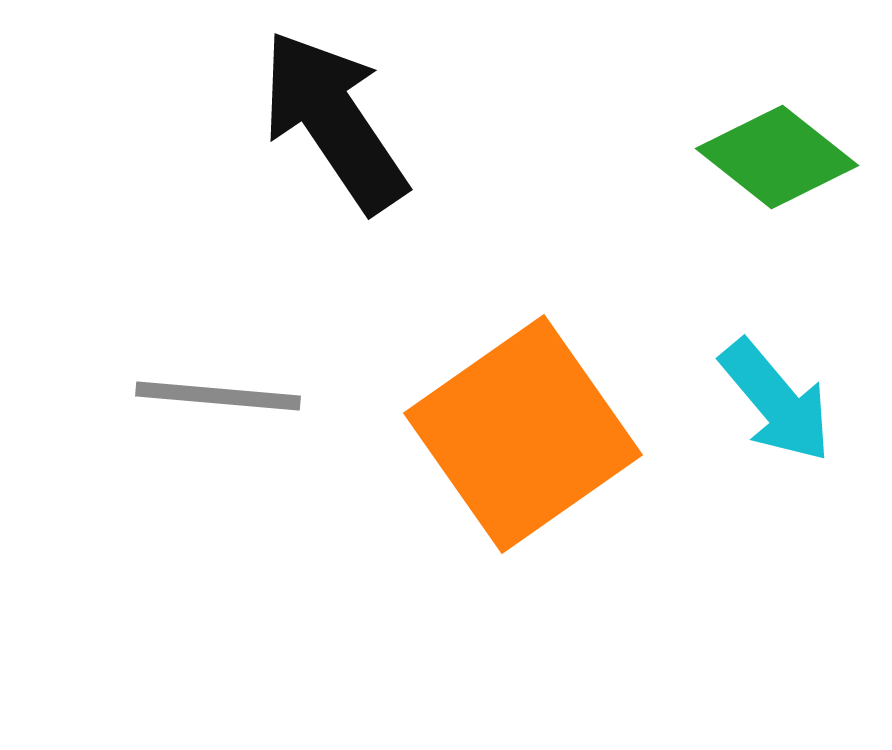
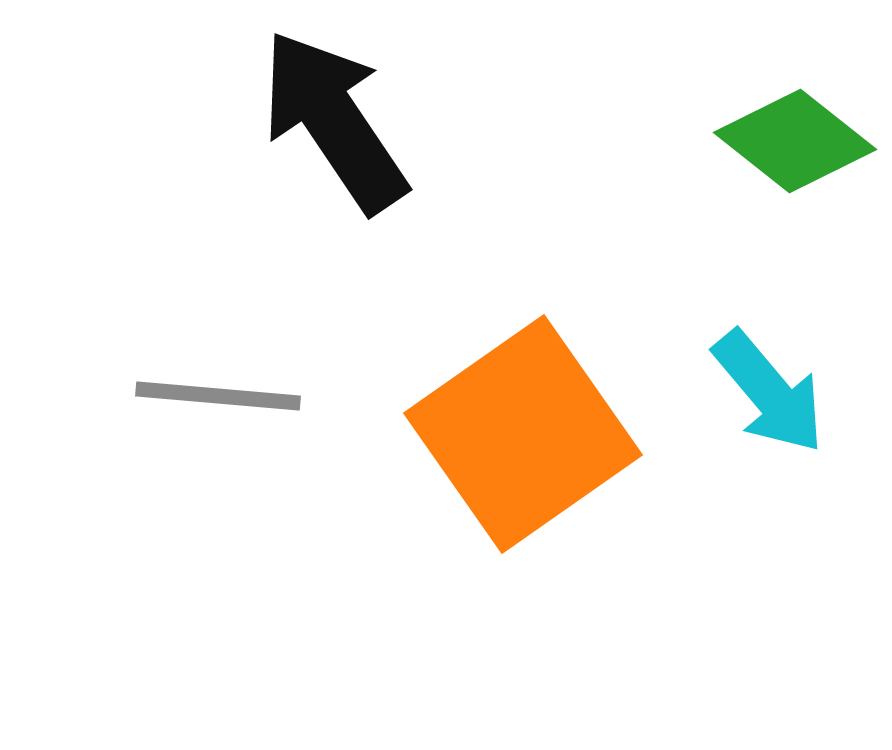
green diamond: moved 18 px right, 16 px up
cyan arrow: moved 7 px left, 9 px up
